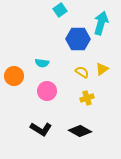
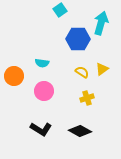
pink circle: moved 3 px left
